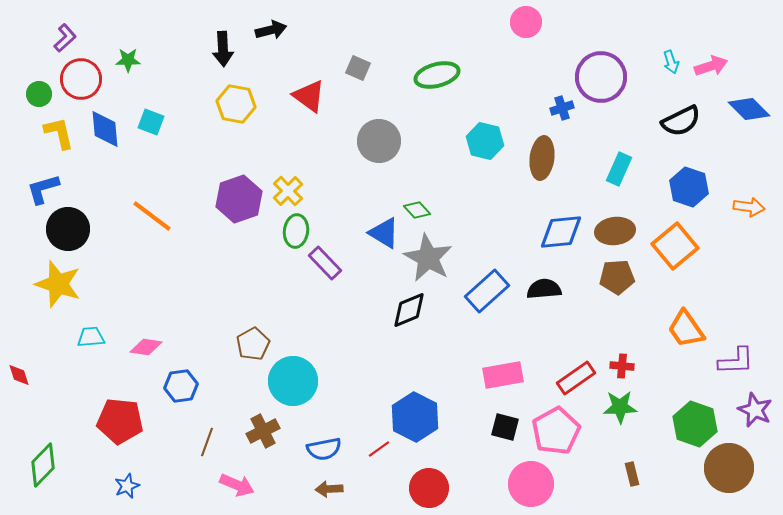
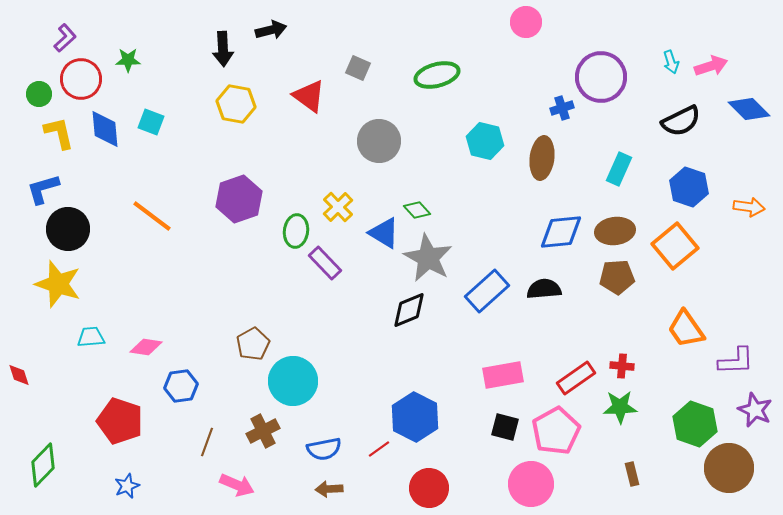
yellow cross at (288, 191): moved 50 px right, 16 px down
red pentagon at (120, 421): rotated 12 degrees clockwise
